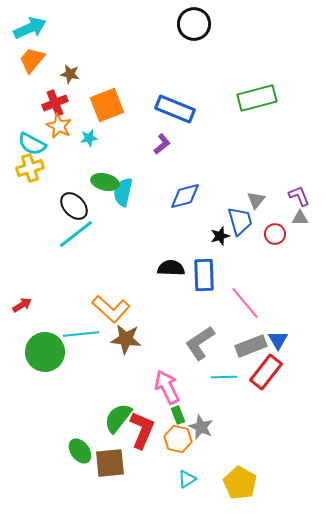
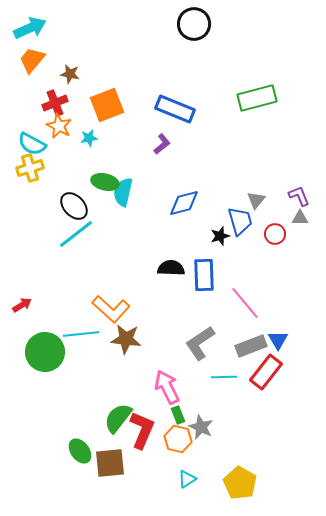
blue diamond at (185, 196): moved 1 px left, 7 px down
